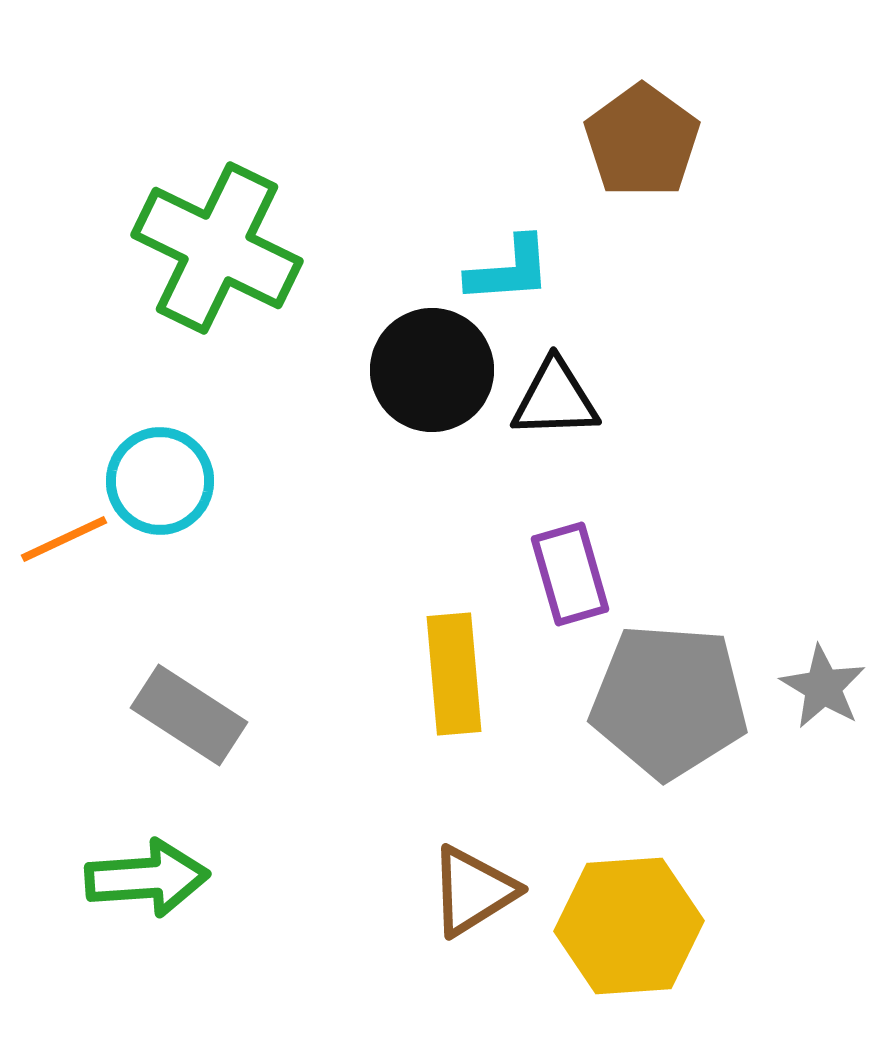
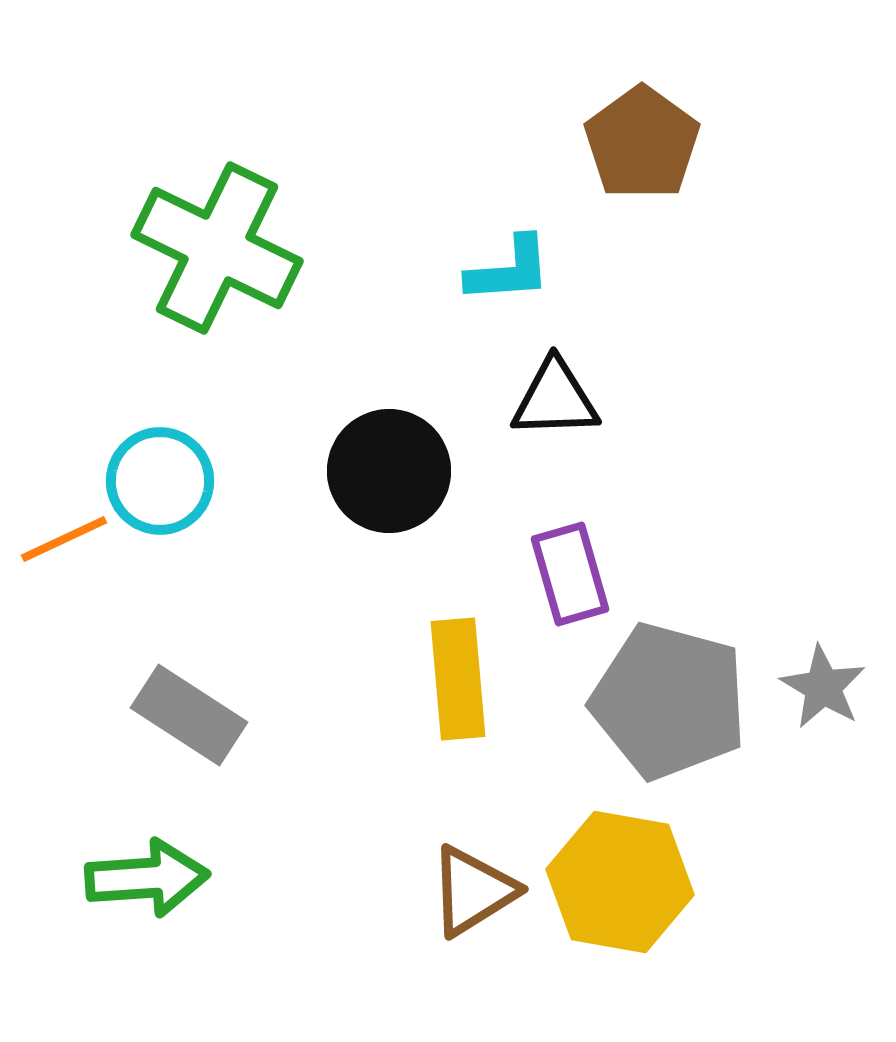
brown pentagon: moved 2 px down
black circle: moved 43 px left, 101 px down
yellow rectangle: moved 4 px right, 5 px down
gray pentagon: rotated 11 degrees clockwise
yellow hexagon: moved 9 px left, 44 px up; rotated 14 degrees clockwise
